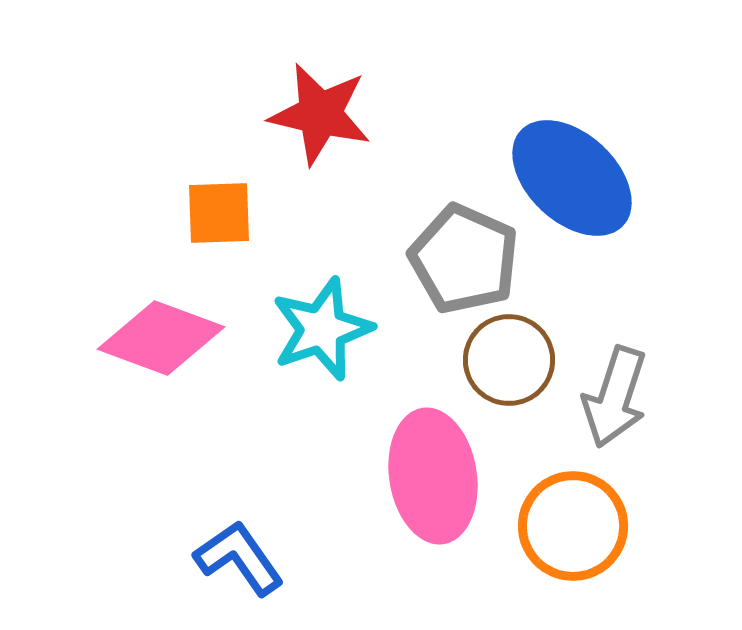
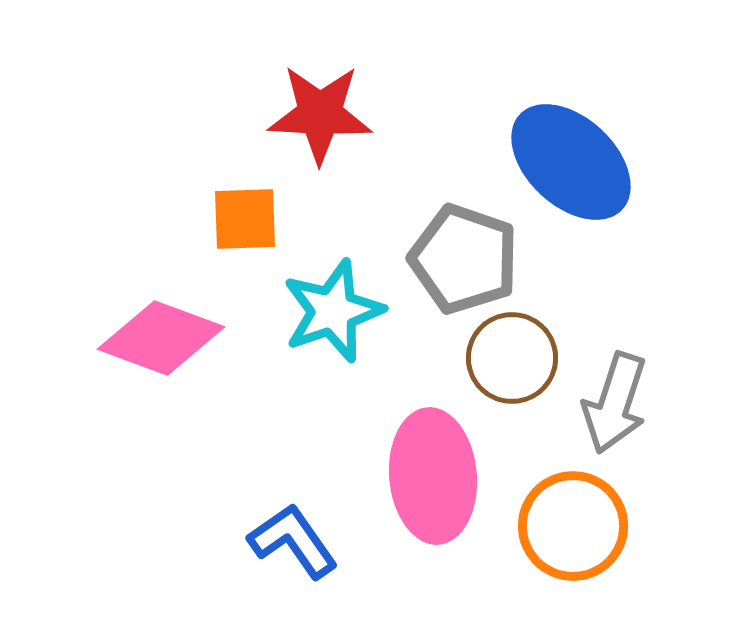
red star: rotated 10 degrees counterclockwise
blue ellipse: moved 1 px left, 16 px up
orange square: moved 26 px right, 6 px down
gray pentagon: rotated 5 degrees counterclockwise
cyan star: moved 11 px right, 18 px up
brown circle: moved 3 px right, 2 px up
gray arrow: moved 6 px down
pink ellipse: rotated 4 degrees clockwise
blue L-shape: moved 54 px right, 17 px up
